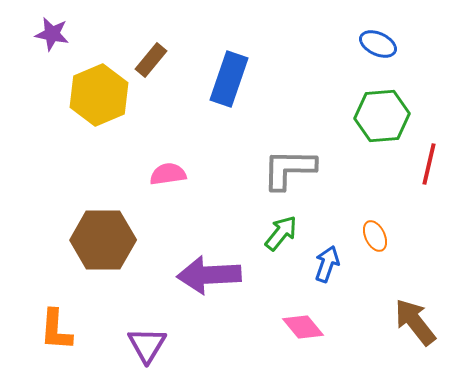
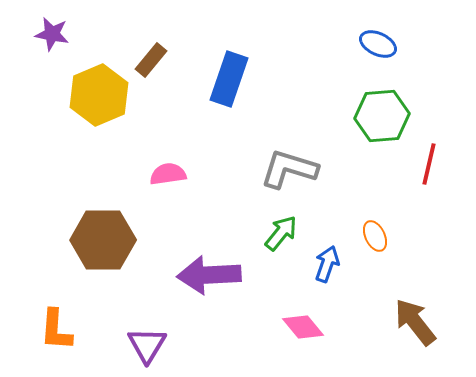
gray L-shape: rotated 16 degrees clockwise
